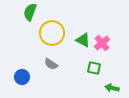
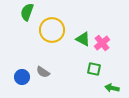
green semicircle: moved 3 px left
yellow circle: moved 3 px up
green triangle: moved 1 px up
gray semicircle: moved 8 px left, 8 px down
green square: moved 1 px down
